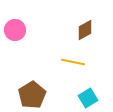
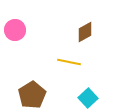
brown diamond: moved 2 px down
yellow line: moved 4 px left
cyan square: rotated 12 degrees counterclockwise
